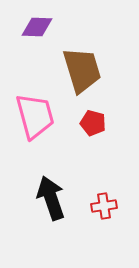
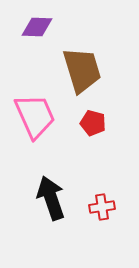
pink trapezoid: rotated 9 degrees counterclockwise
red cross: moved 2 px left, 1 px down
